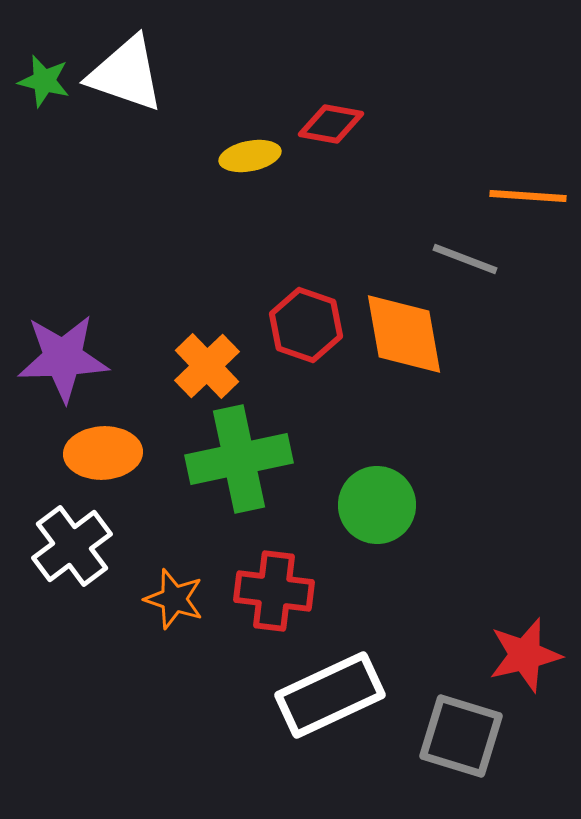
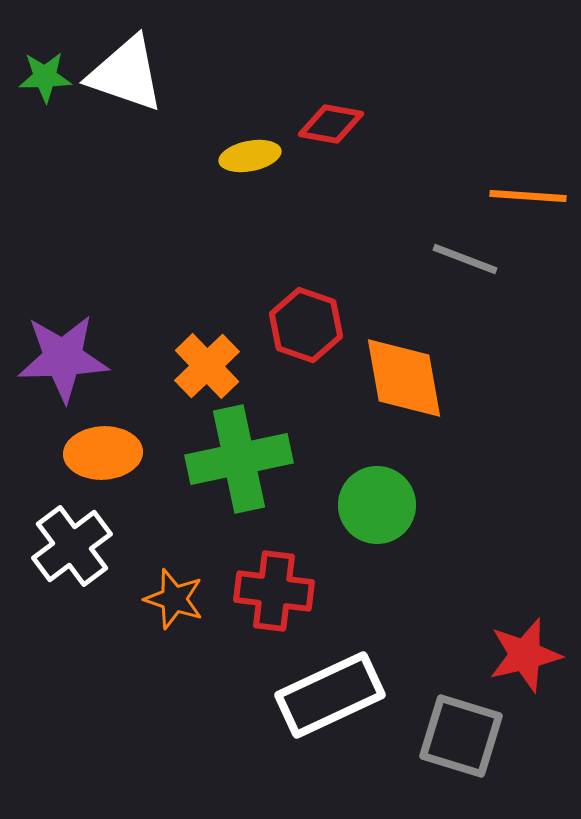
green star: moved 1 px right, 4 px up; rotated 16 degrees counterclockwise
orange diamond: moved 44 px down
